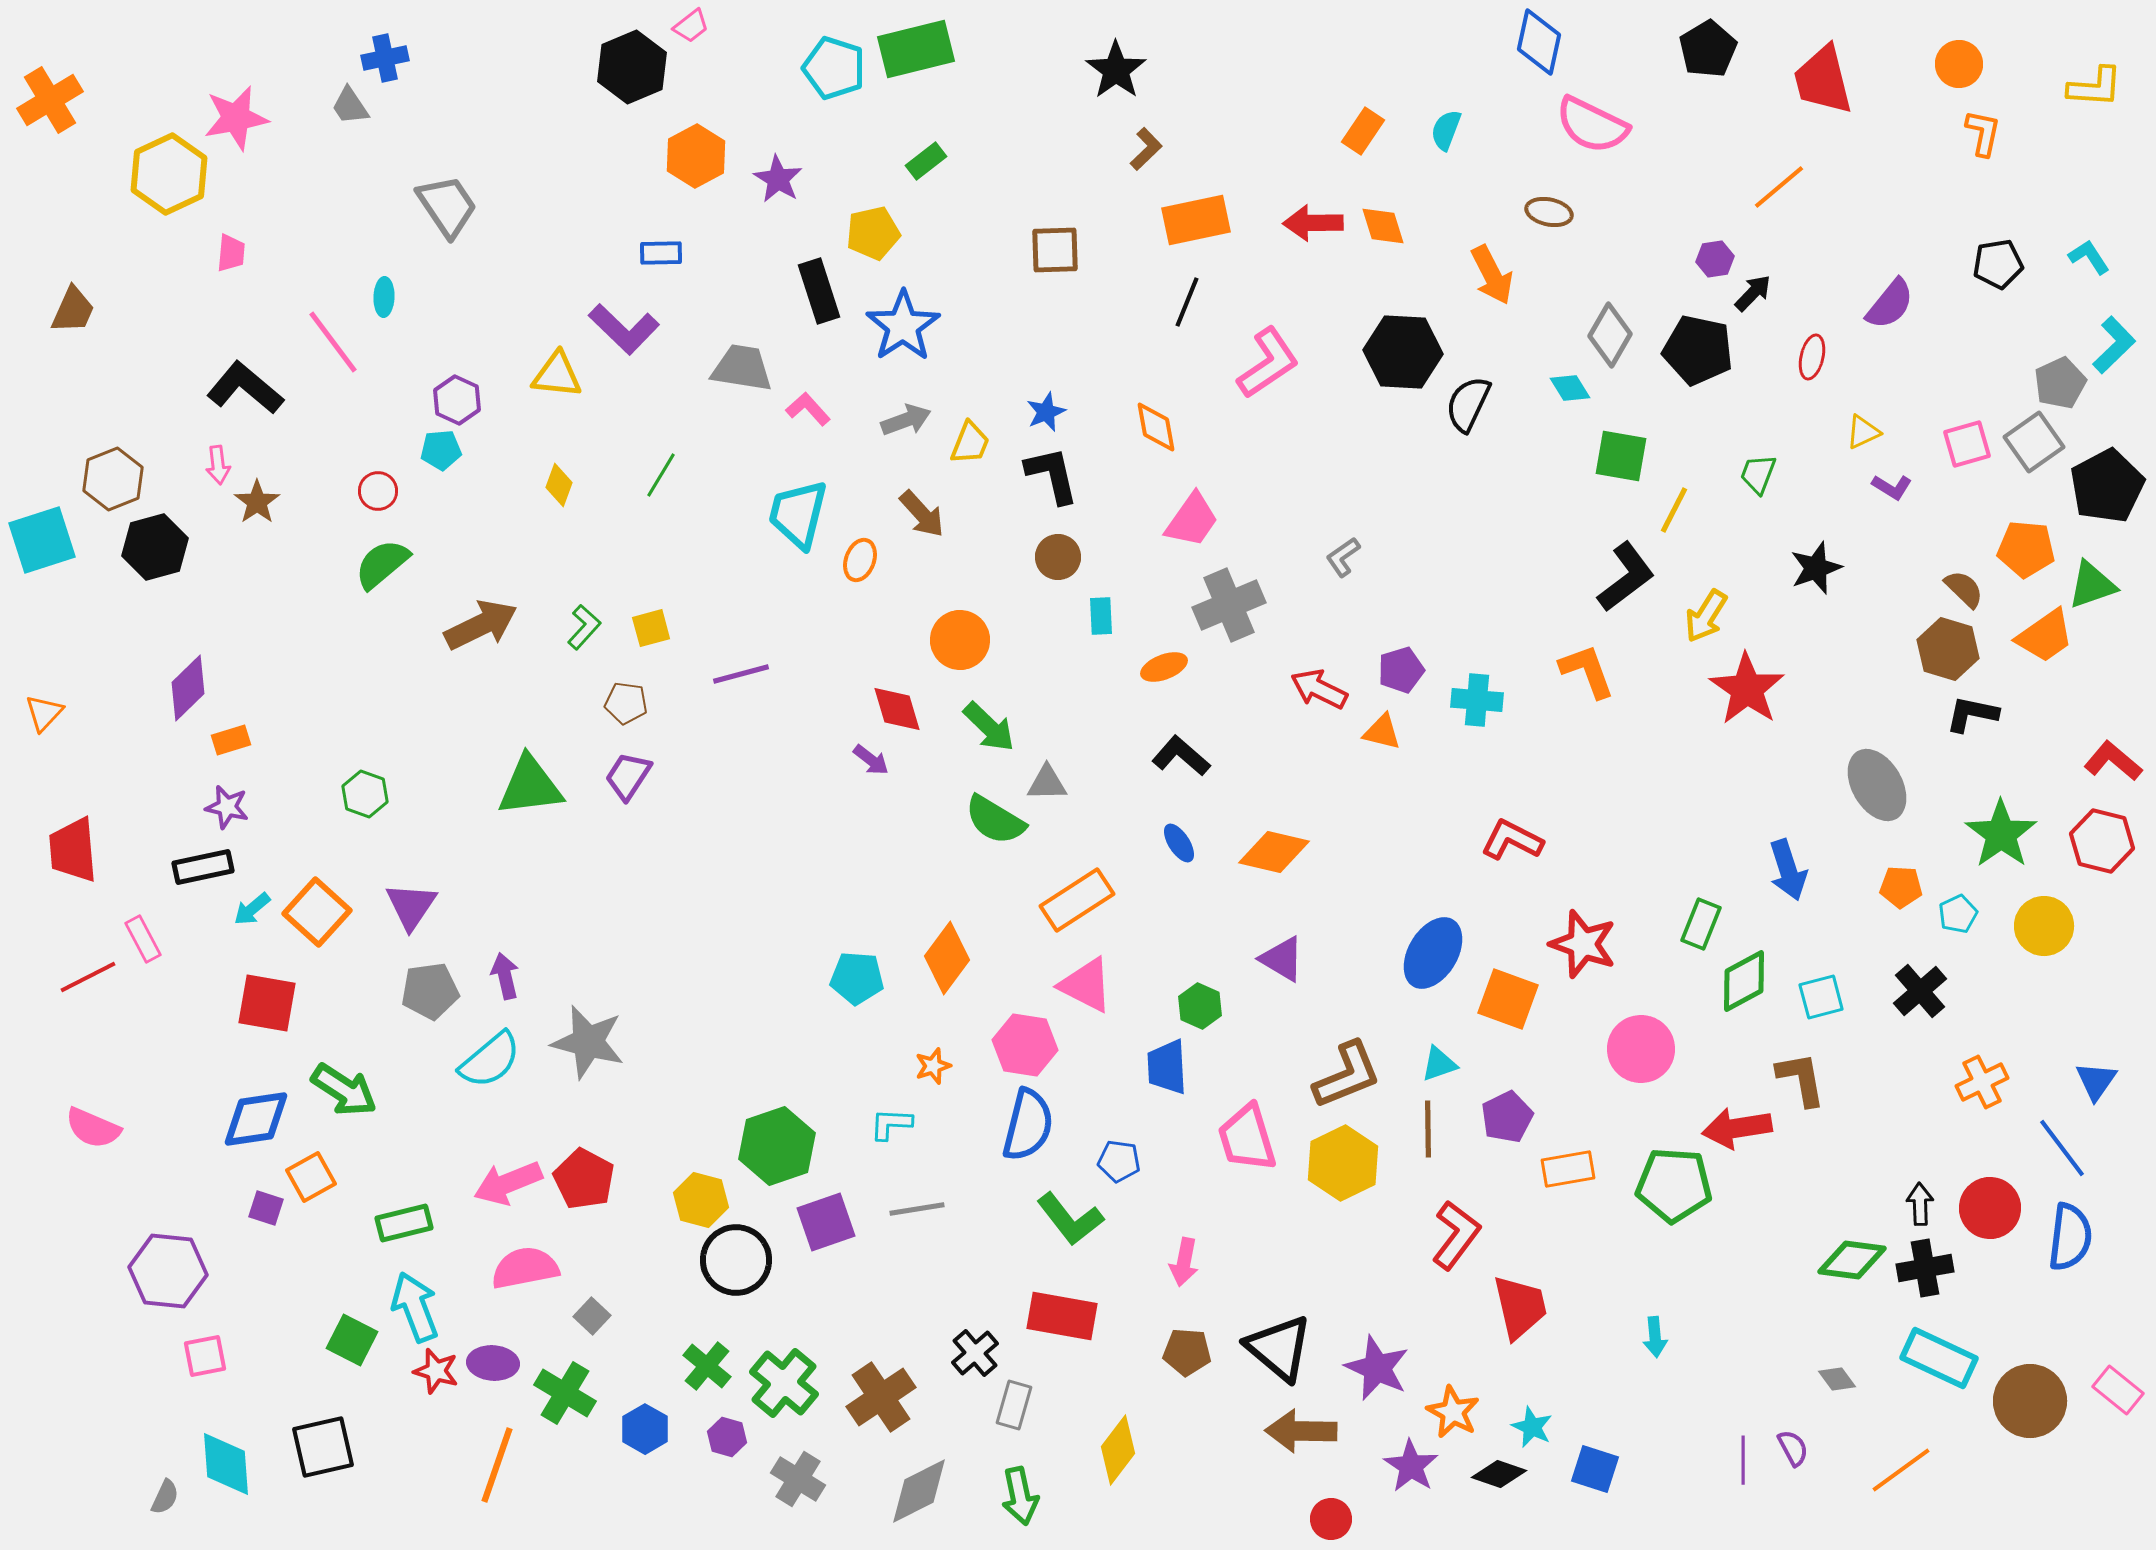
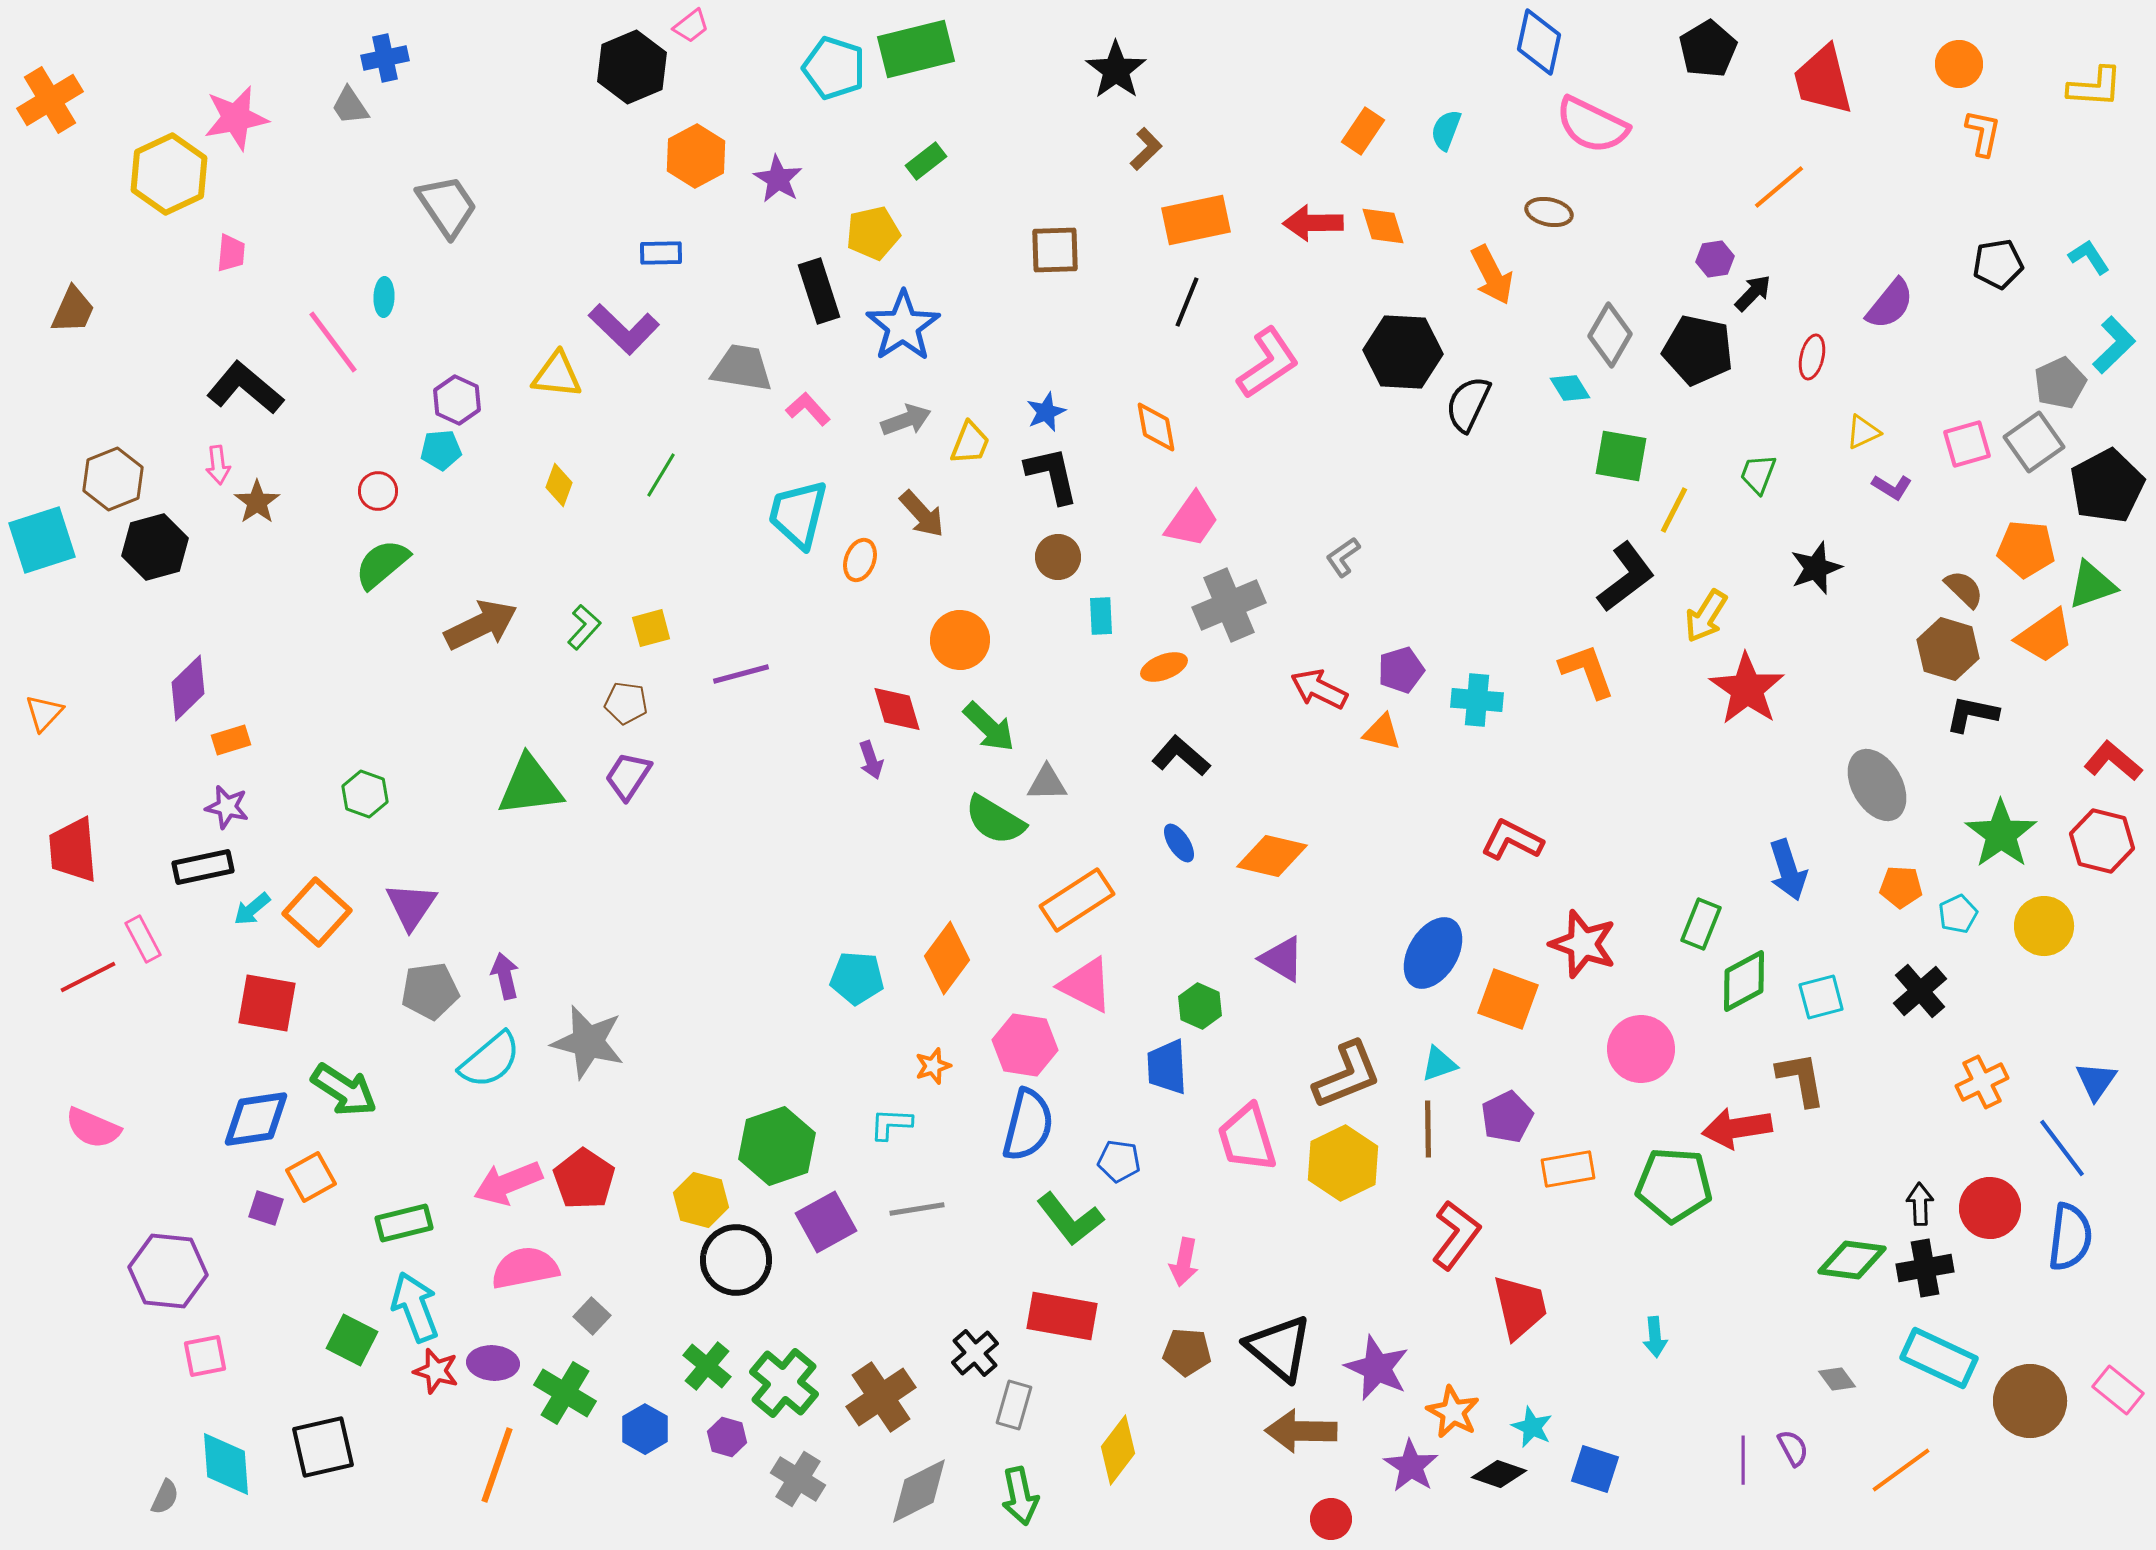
purple arrow at (871, 760): rotated 33 degrees clockwise
orange diamond at (1274, 852): moved 2 px left, 4 px down
red pentagon at (584, 1179): rotated 6 degrees clockwise
purple square at (826, 1222): rotated 10 degrees counterclockwise
